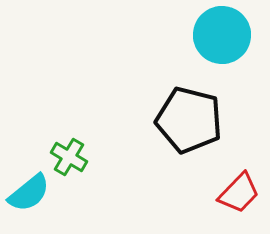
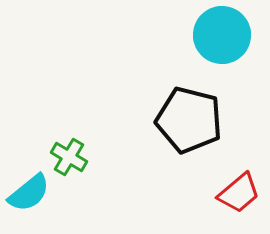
red trapezoid: rotated 6 degrees clockwise
